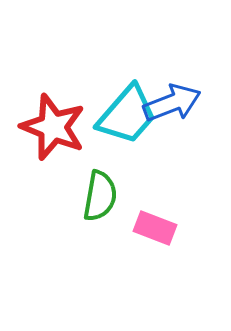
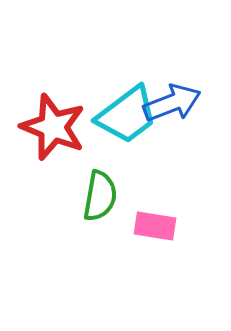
cyan trapezoid: rotated 12 degrees clockwise
pink rectangle: moved 2 px up; rotated 12 degrees counterclockwise
